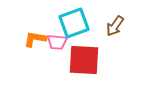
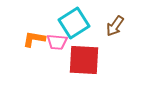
cyan square: rotated 12 degrees counterclockwise
orange L-shape: moved 1 px left
